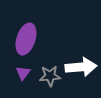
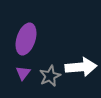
gray star: rotated 20 degrees counterclockwise
